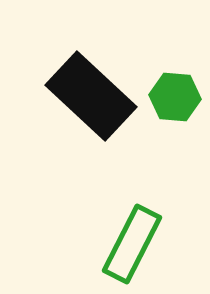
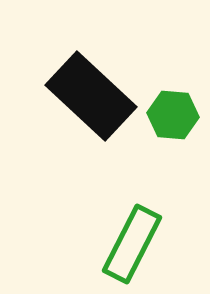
green hexagon: moved 2 px left, 18 px down
